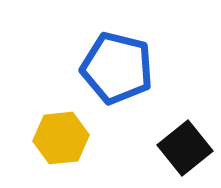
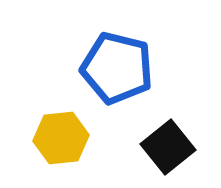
black square: moved 17 px left, 1 px up
